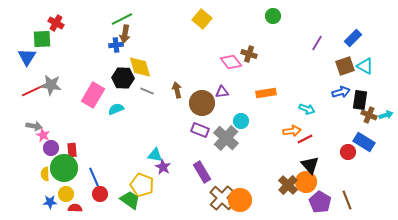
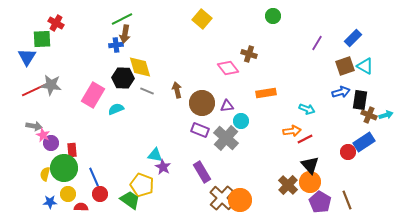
pink diamond at (231, 62): moved 3 px left, 6 px down
purple triangle at (222, 92): moved 5 px right, 14 px down
blue rectangle at (364, 142): rotated 65 degrees counterclockwise
purple circle at (51, 148): moved 5 px up
yellow semicircle at (45, 174): rotated 16 degrees clockwise
orange circle at (306, 182): moved 4 px right
yellow circle at (66, 194): moved 2 px right
red semicircle at (75, 208): moved 6 px right, 1 px up
